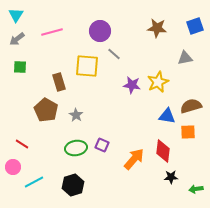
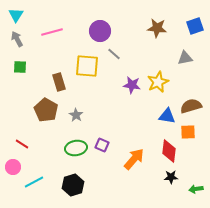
gray arrow: rotated 98 degrees clockwise
red diamond: moved 6 px right
